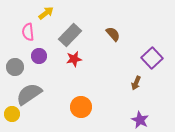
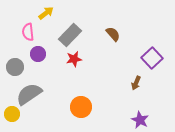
purple circle: moved 1 px left, 2 px up
